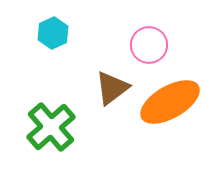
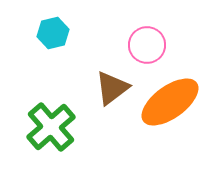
cyan hexagon: rotated 12 degrees clockwise
pink circle: moved 2 px left
orange ellipse: rotated 6 degrees counterclockwise
